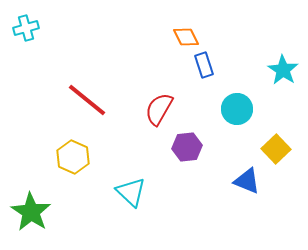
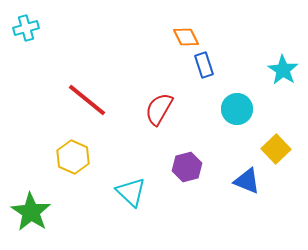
purple hexagon: moved 20 px down; rotated 8 degrees counterclockwise
